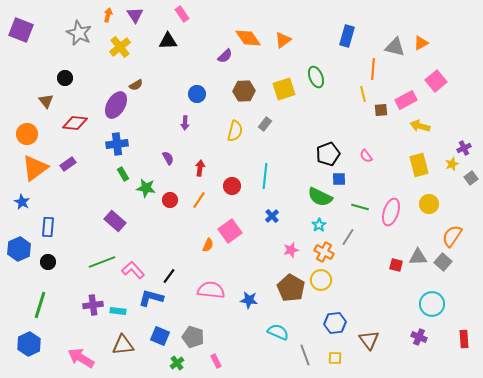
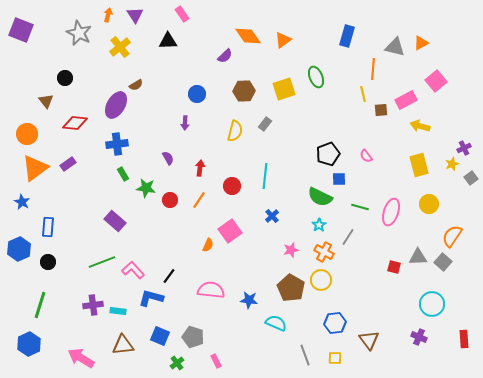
orange diamond at (248, 38): moved 2 px up
red square at (396, 265): moved 2 px left, 2 px down
cyan semicircle at (278, 332): moved 2 px left, 9 px up
